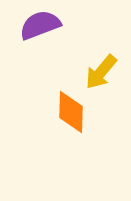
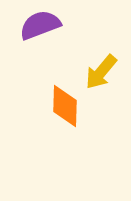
orange diamond: moved 6 px left, 6 px up
